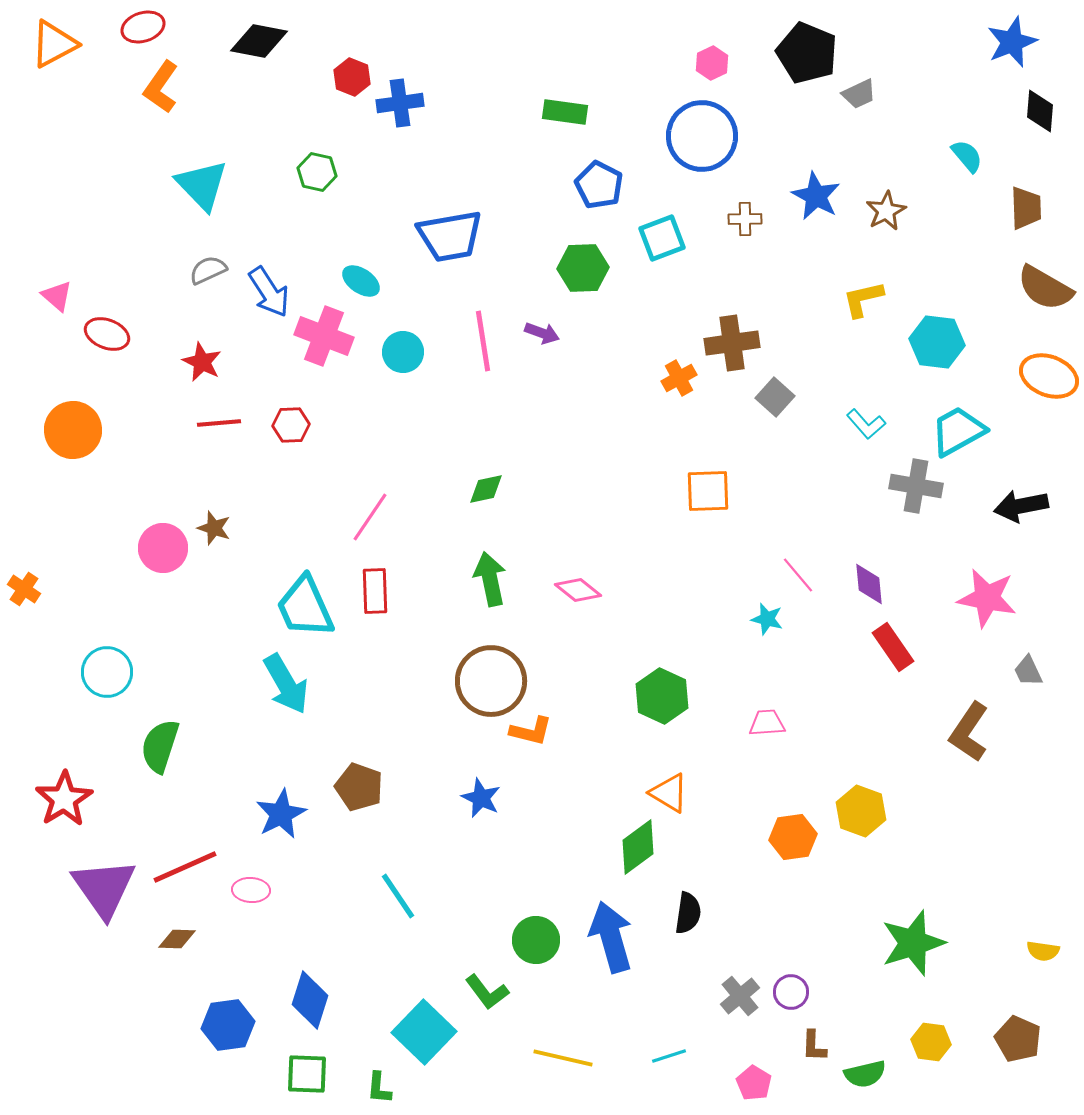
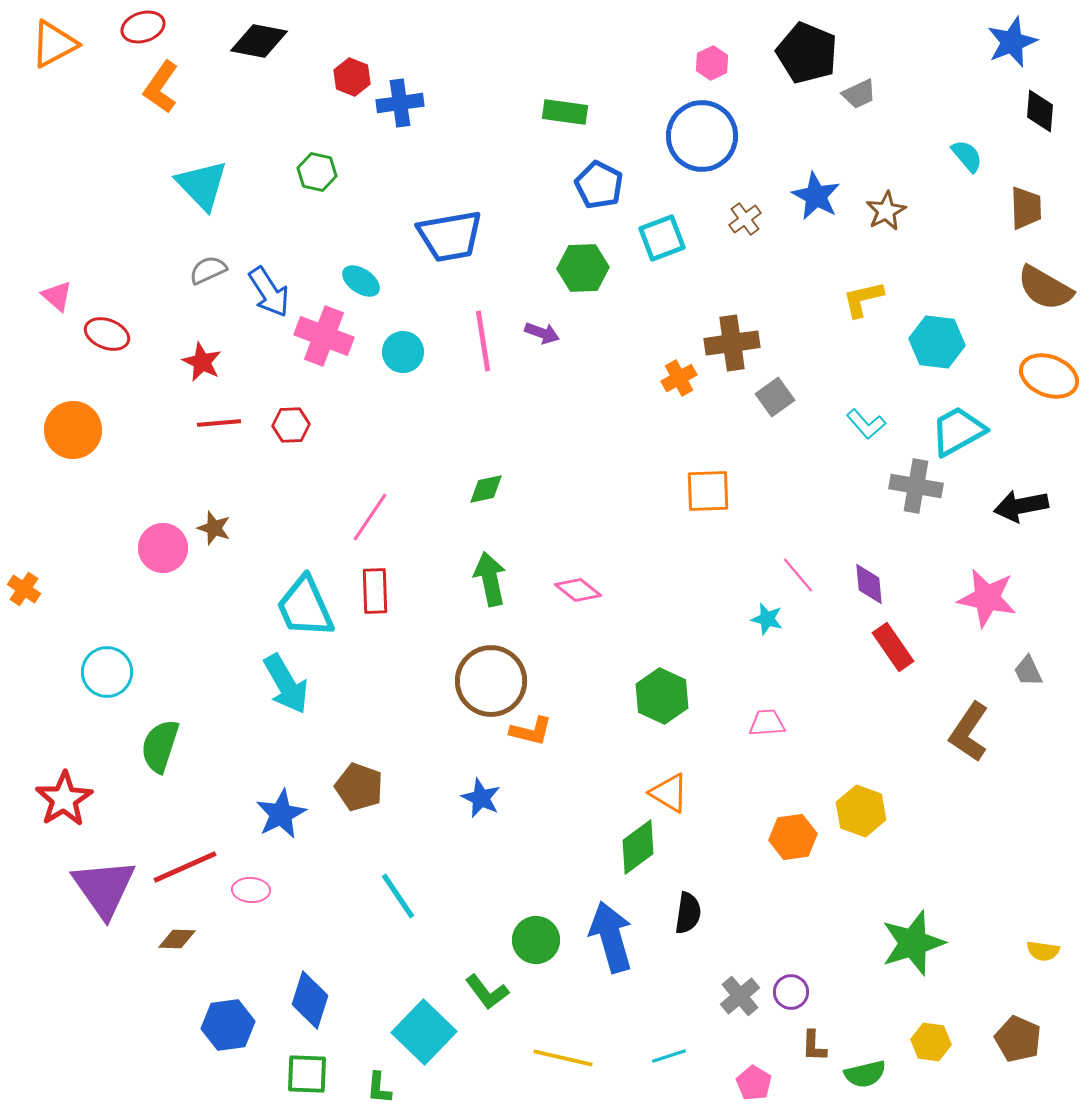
brown cross at (745, 219): rotated 36 degrees counterclockwise
gray square at (775, 397): rotated 12 degrees clockwise
